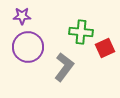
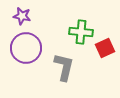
purple star: rotated 12 degrees clockwise
purple circle: moved 2 px left, 1 px down
gray L-shape: rotated 24 degrees counterclockwise
